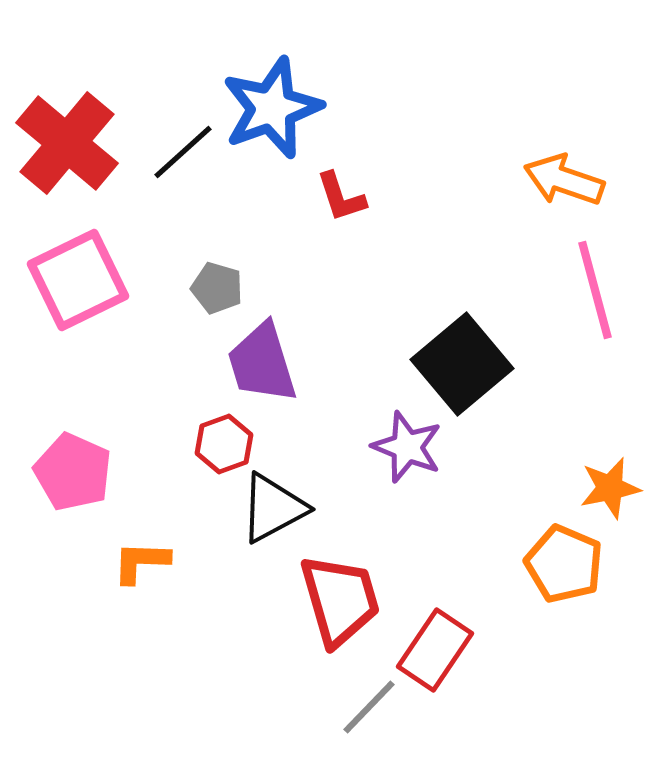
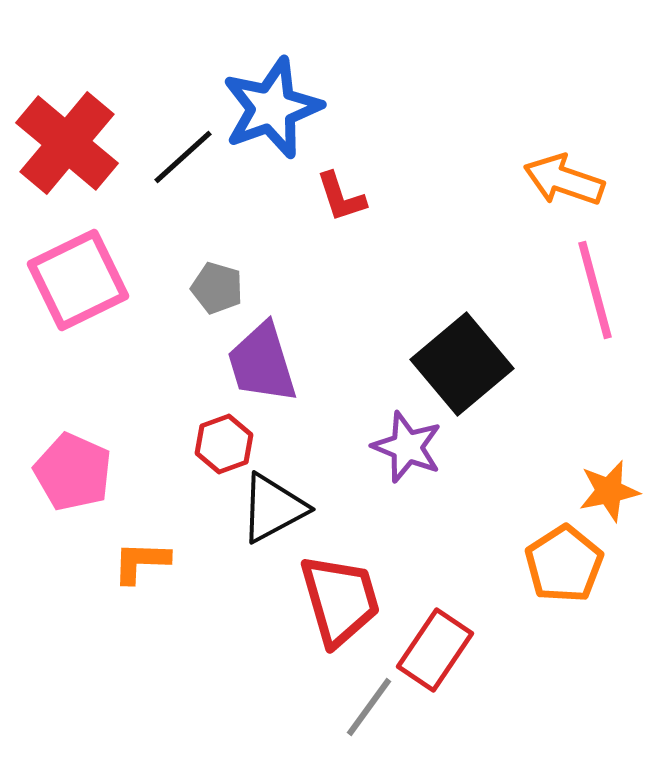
black line: moved 5 px down
orange star: moved 1 px left, 3 px down
orange pentagon: rotated 16 degrees clockwise
gray line: rotated 8 degrees counterclockwise
